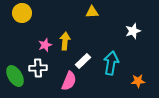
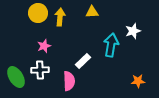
yellow circle: moved 16 px right
yellow arrow: moved 5 px left, 24 px up
pink star: moved 1 px left, 1 px down
cyan arrow: moved 18 px up
white cross: moved 2 px right, 2 px down
green ellipse: moved 1 px right, 1 px down
pink semicircle: rotated 24 degrees counterclockwise
